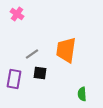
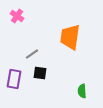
pink cross: moved 2 px down
orange trapezoid: moved 4 px right, 13 px up
green semicircle: moved 3 px up
